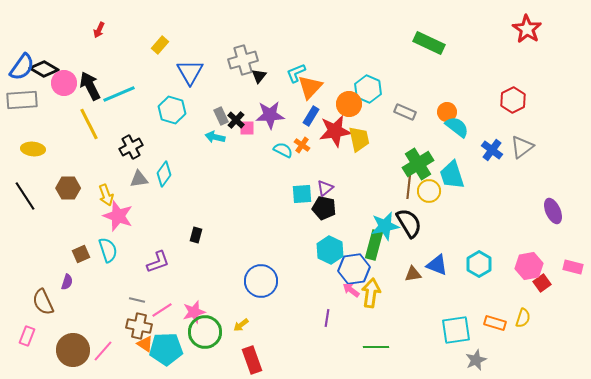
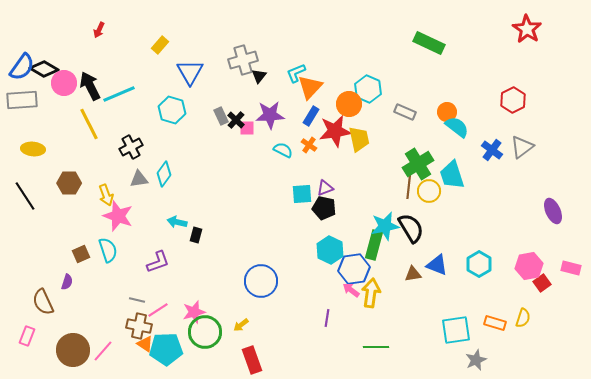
cyan arrow at (215, 137): moved 38 px left, 85 px down
orange cross at (302, 145): moved 7 px right
brown hexagon at (68, 188): moved 1 px right, 5 px up
purple triangle at (325, 188): rotated 18 degrees clockwise
black semicircle at (409, 223): moved 2 px right, 5 px down
pink rectangle at (573, 267): moved 2 px left, 1 px down
pink line at (162, 310): moved 4 px left
